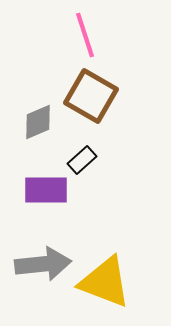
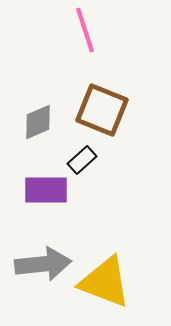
pink line: moved 5 px up
brown square: moved 11 px right, 14 px down; rotated 8 degrees counterclockwise
